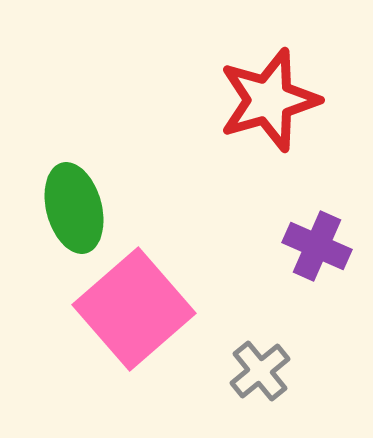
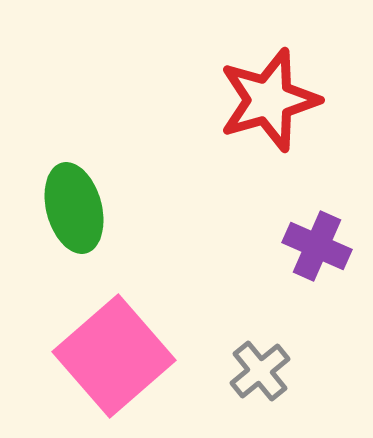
pink square: moved 20 px left, 47 px down
